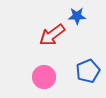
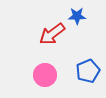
red arrow: moved 1 px up
pink circle: moved 1 px right, 2 px up
